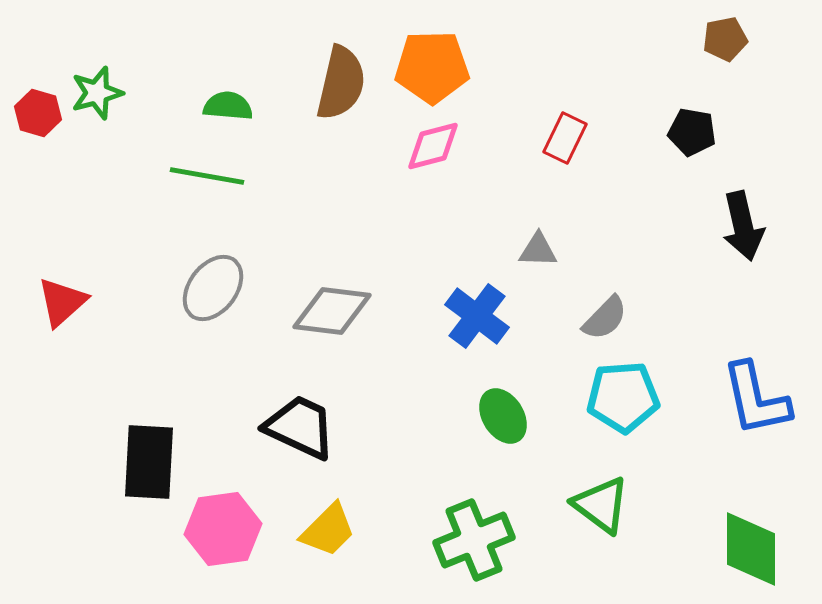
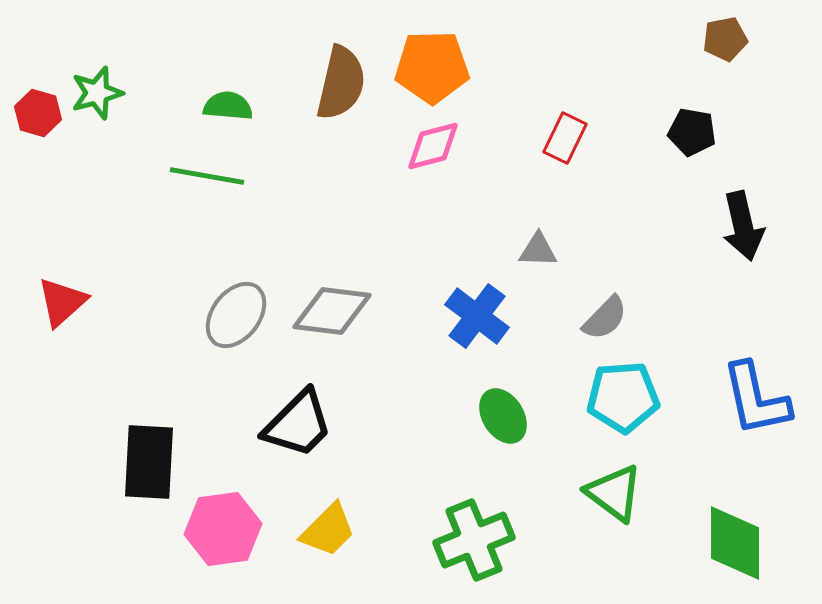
gray ellipse: moved 23 px right, 27 px down
black trapezoid: moved 2 px left, 3 px up; rotated 110 degrees clockwise
green triangle: moved 13 px right, 12 px up
green diamond: moved 16 px left, 6 px up
